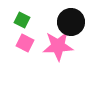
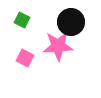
pink square: moved 15 px down
